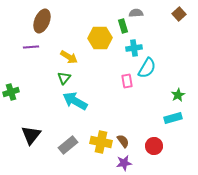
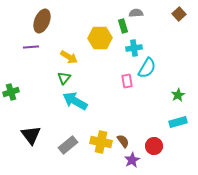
cyan rectangle: moved 5 px right, 4 px down
black triangle: rotated 15 degrees counterclockwise
purple star: moved 8 px right, 3 px up; rotated 21 degrees counterclockwise
